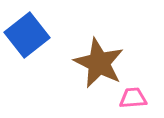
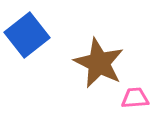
pink trapezoid: moved 2 px right
